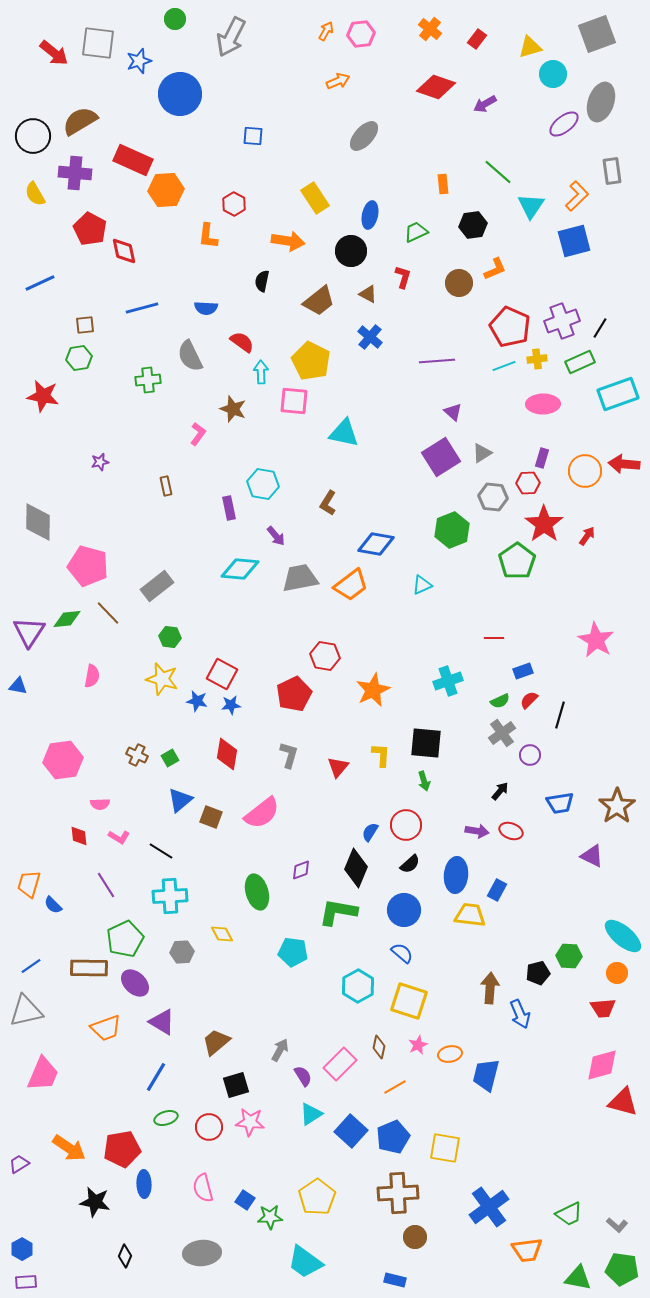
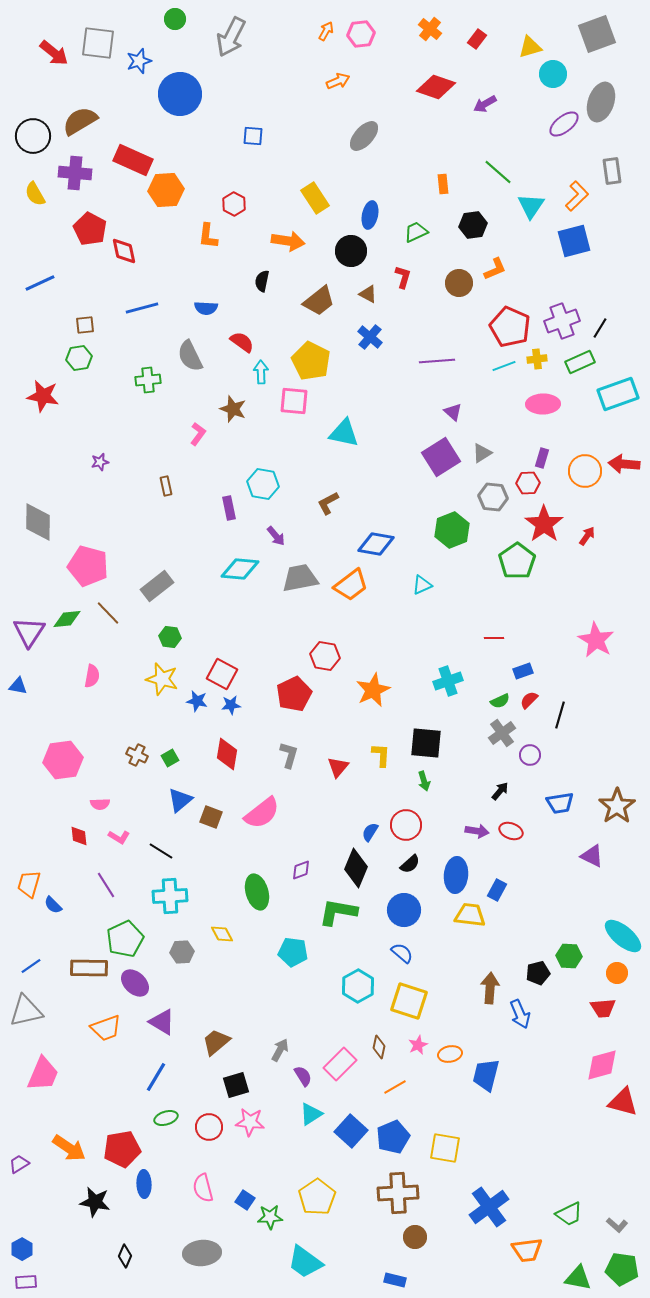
brown L-shape at (328, 503): rotated 30 degrees clockwise
